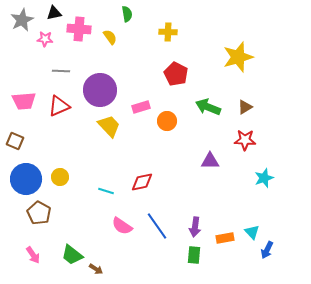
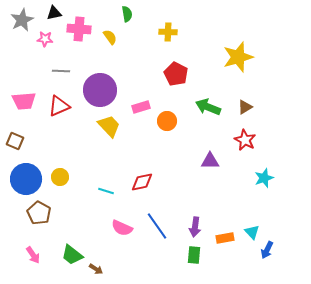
red star: rotated 25 degrees clockwise
pink semicircle: moved 2 px down; rotated 10 degrees counterclockwise
